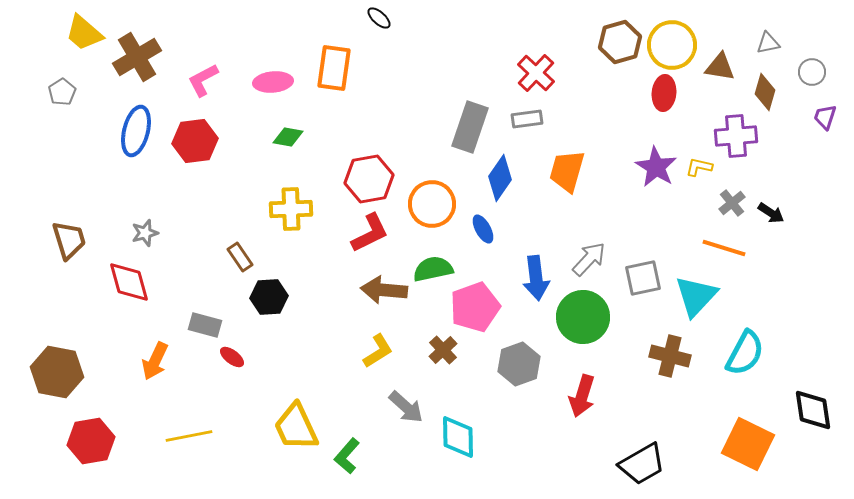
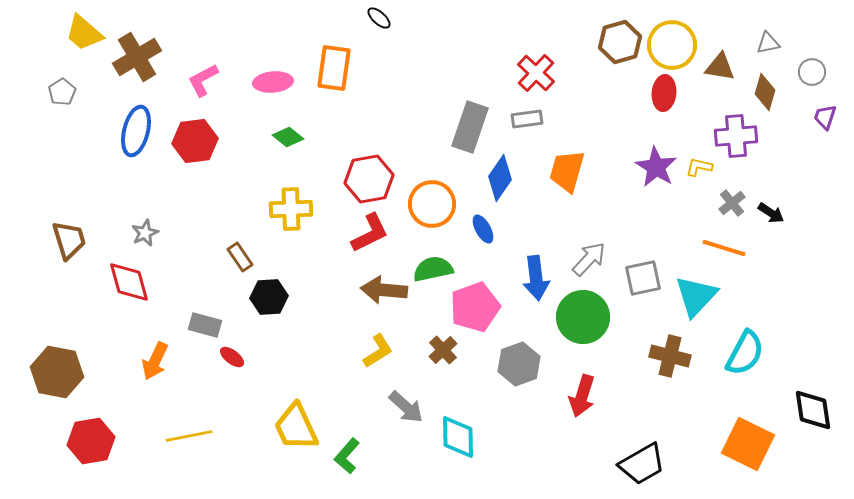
green diamond at (288, 137): rotated 28 degrees clockwise
gray star at (145, 233): rotated 8 degrees counterclockwise
